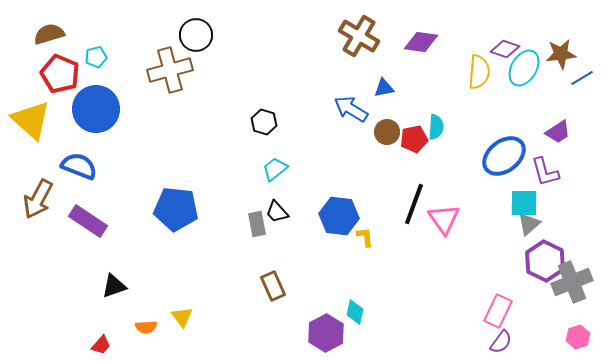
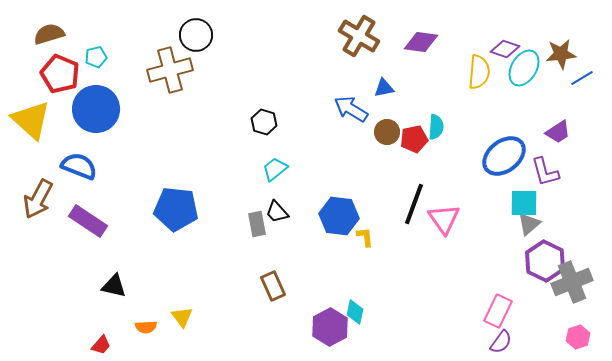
black triangle at (114, 286): rotated 32 degrees clockwise
purple hexagon at (326, 333): moved 4 px right, 6 px up
